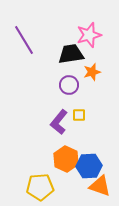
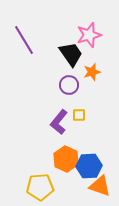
black trapezoid: rotated 64 degrees clockwise
